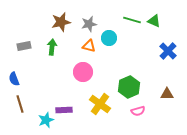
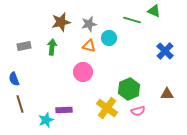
green triangle: moved 10 px up
blue cross: moved 3 px left
green hexagon: moved 2 px down
yellow cross: moved 7 px right, 4 px down
